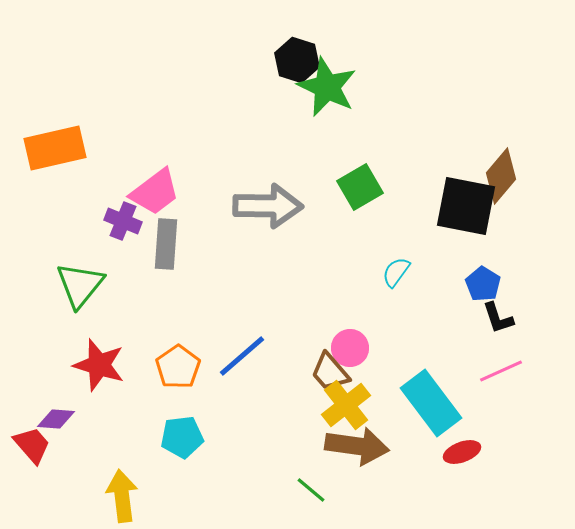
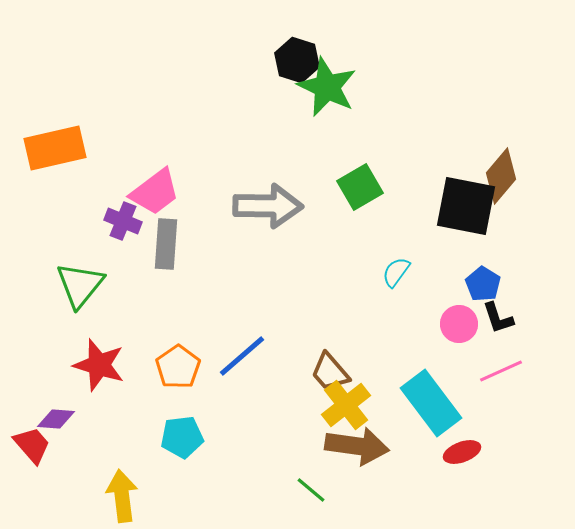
pink circle: moved 109 px right, 24 px up
